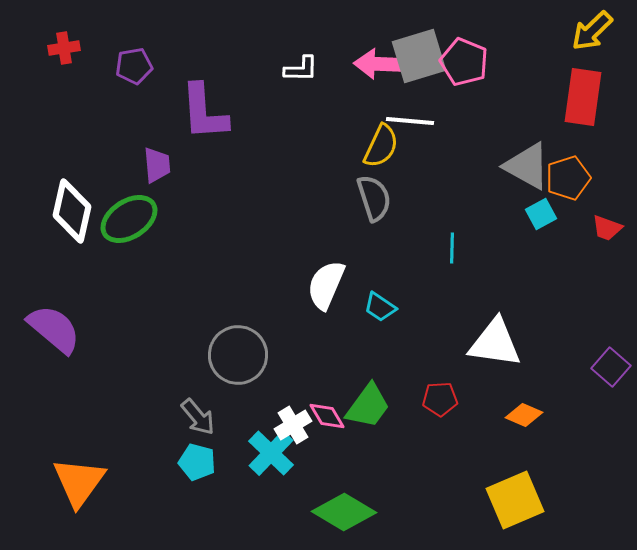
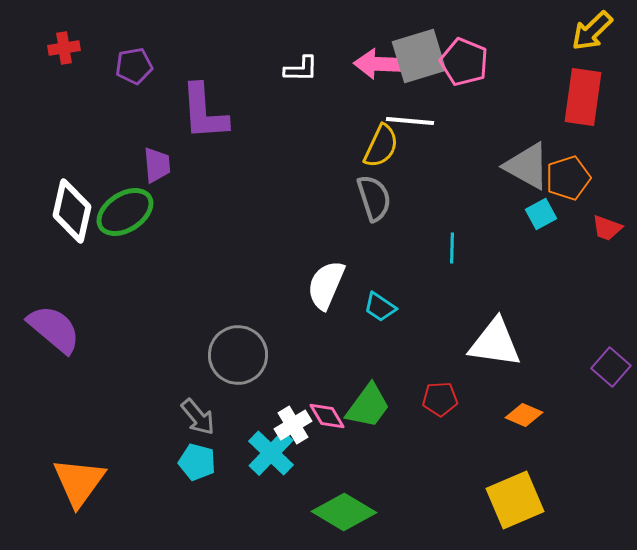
green ellipse: moved 4 px left, 7 px up
